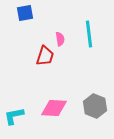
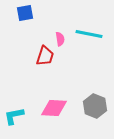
cyan line: rotated 72 degrees counterclockwise
